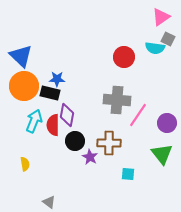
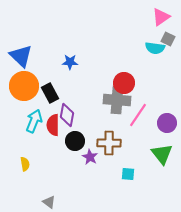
red circle: moved 26 px down
blue star: moved 13 px right, 17 px up
black rectangle: rotated 48 degrees clockwise
